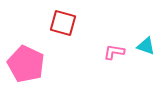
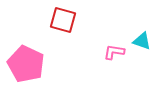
red square: moved 3 px up
cyan triangle: moved 4 px left, 5 px up
